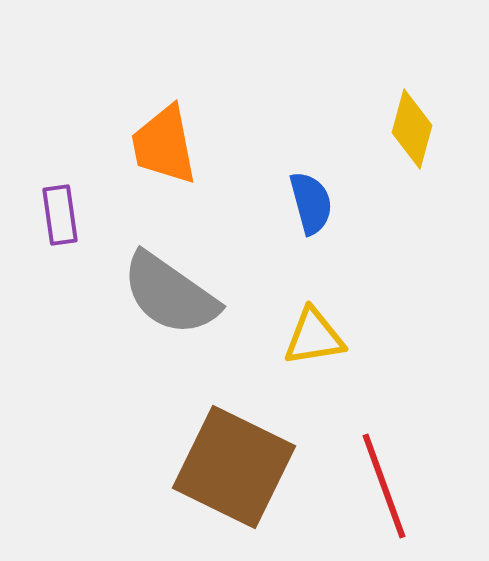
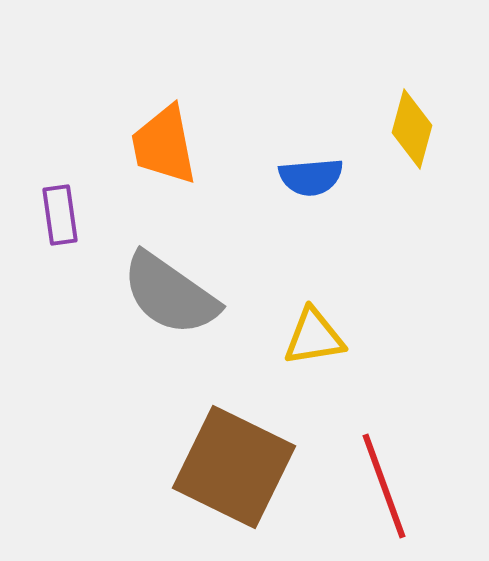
blue semicircle: moved 26 px up; rotated 100 degrees clockwise
